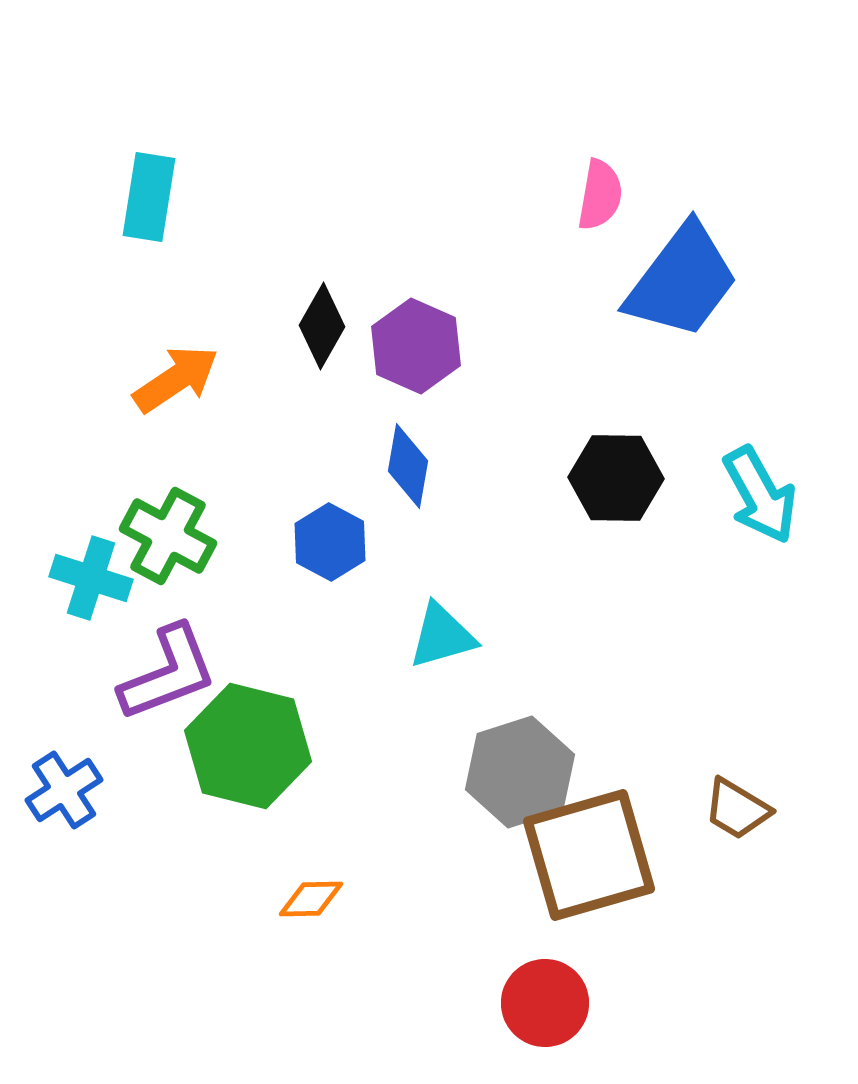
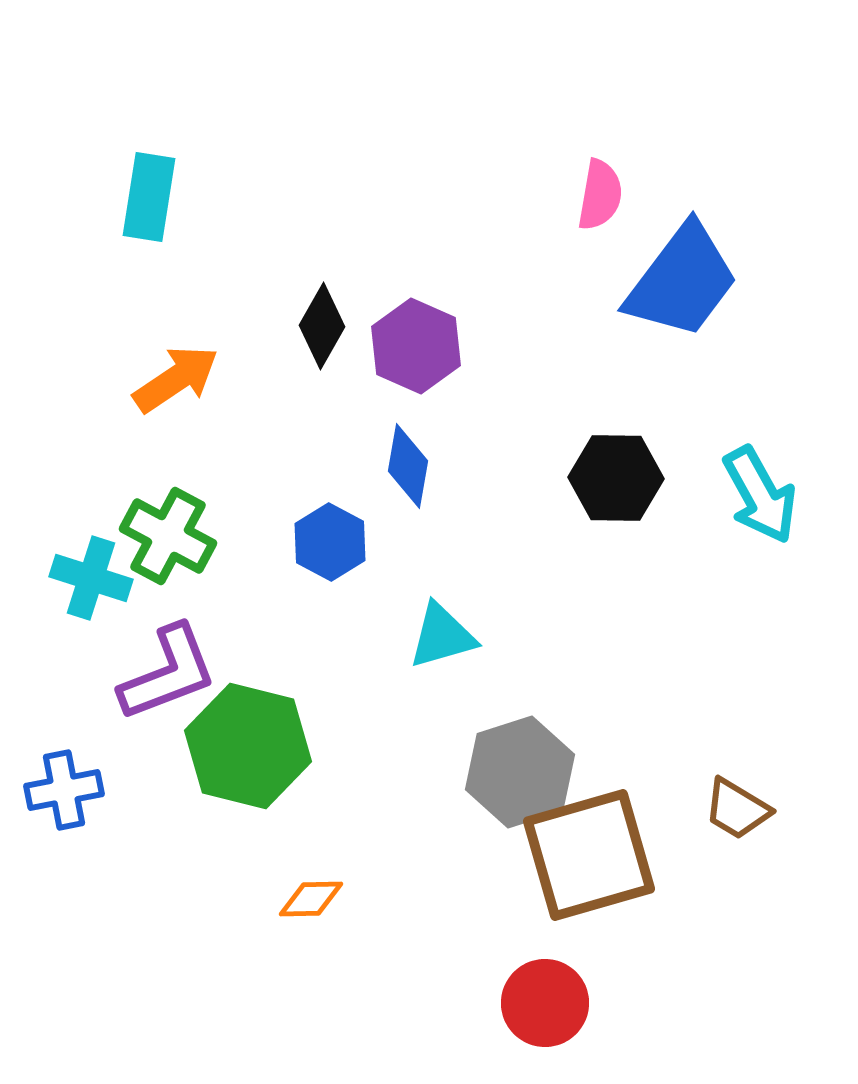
blue cross: rotated 22 degrees clockwise
